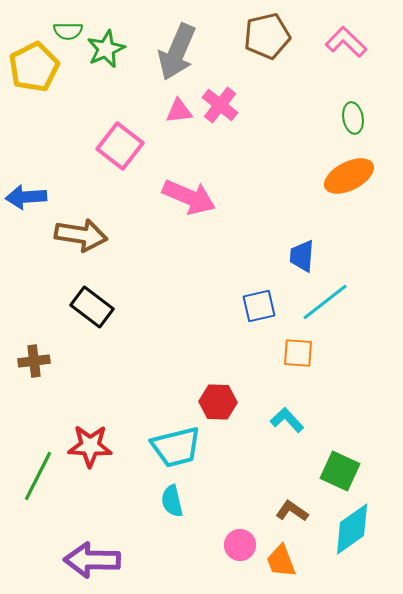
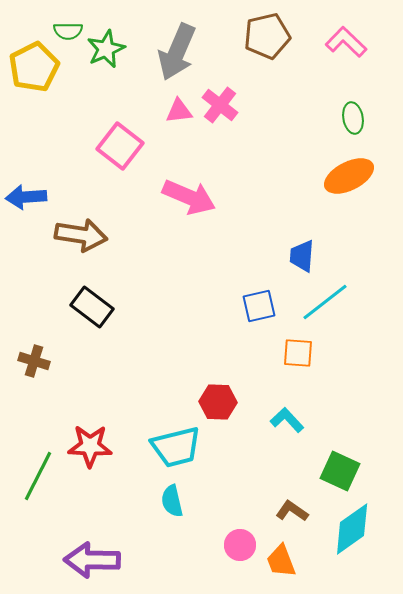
brown cross: rotated 24 degrees clockwise
